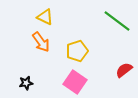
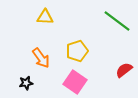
yellow triangle: rotated 24 degrees counterclockwise
orange arrow: moved 16 px down
